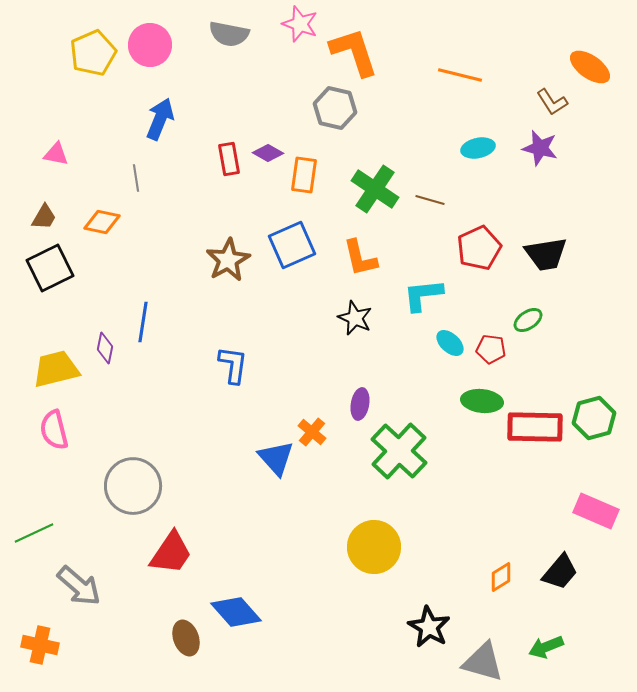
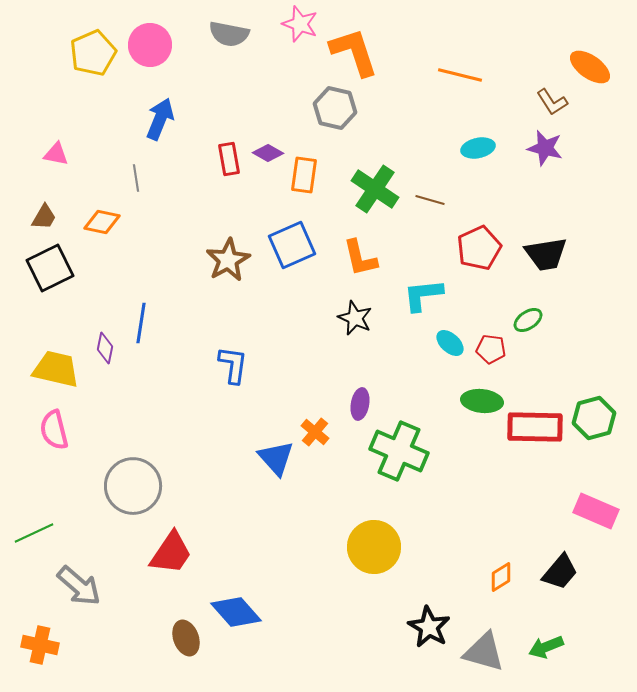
purple star at (540, 148): moved 5 px right
blue line at (143, 322): moved 2 px left, 1 px down
yellow trapezoid at (56, 369): rotated 27 degrees clockwise
orange cross at (312, 432): moved 3 px right
green cross at (399, 451): rotated 20 degrees counterclockwise
gray triangle at (483, 662): moved 1 px right, 10 px up
